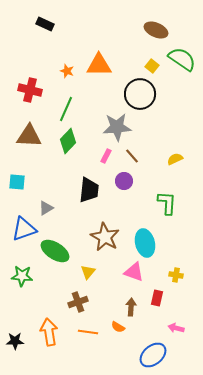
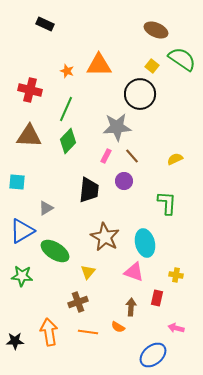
blue triangle: moved 2 px left, 2 px down; rotated 12 degrees counterclockwise
